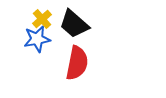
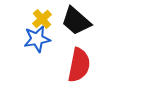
black trapezoid: moved 2 px right, 3 px up
red semicircle: moved 2 px right, 2 px down
